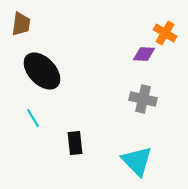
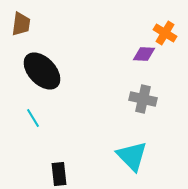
black rectangle: moved 16 px left, 31 px down
cyan triangle: moved 5 px left, 5 px up
